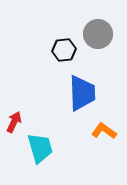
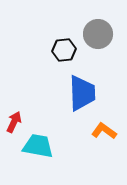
cyan trapezoid: moved 2 px left, 2 px up; rotated 64 degrees counterclockwise
